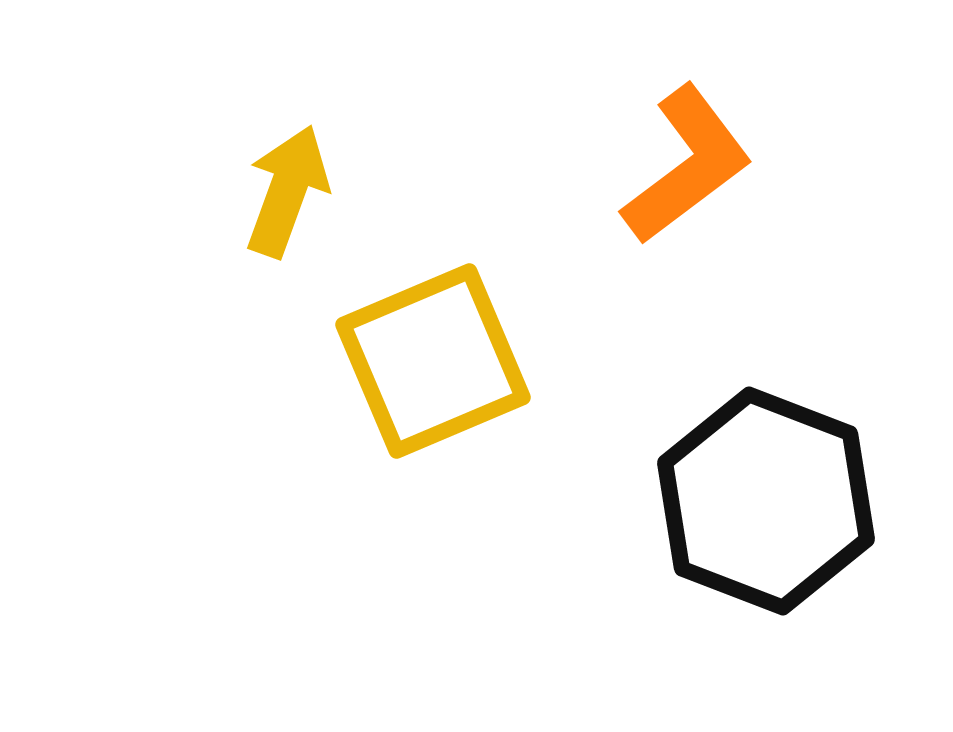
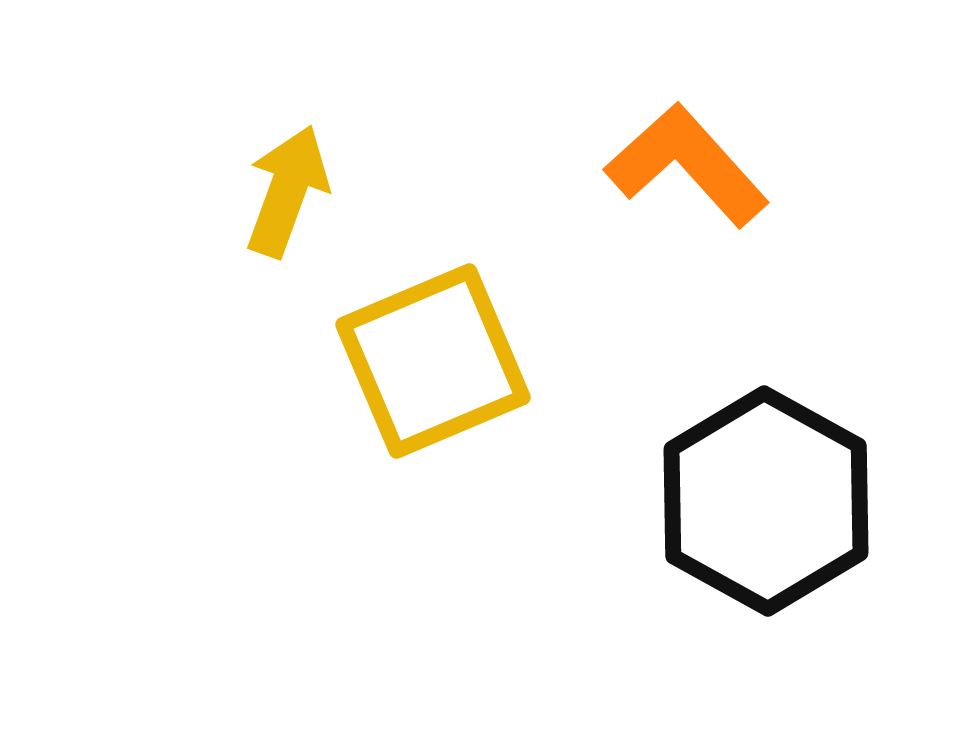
orange L-shape: rotated 95 degrees counterclockwise
black hexagon: rotated 8 degrees clockwise
